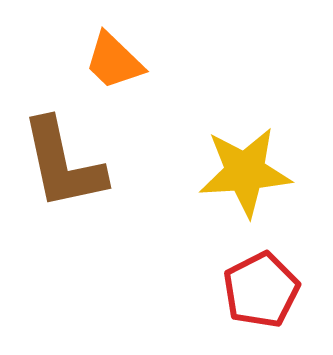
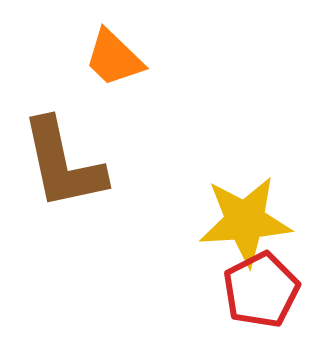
orange trapezoid: moved 3 px up
yellow star: moved 49 px down
